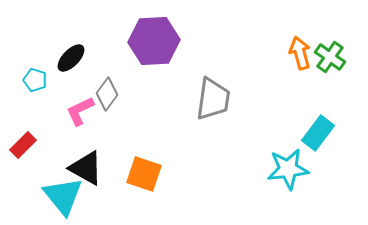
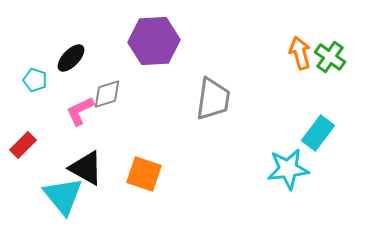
gray diamond: rotated 36 degrees clockwise
